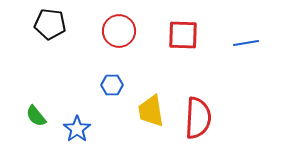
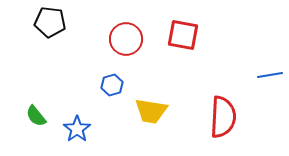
black pentagon: moved 2 px up
red circle: moved 7 px right, 8 px down
red square: rotated 8 degrees clockwise
blue line: moved 24 px right, 32 px down
blue hexagon: rotated 15 degrees counterclockwise
yellow trapezoid: rotated 72 degrees counterclockwise
red semicircle: moved 25 px right, 1 px up
